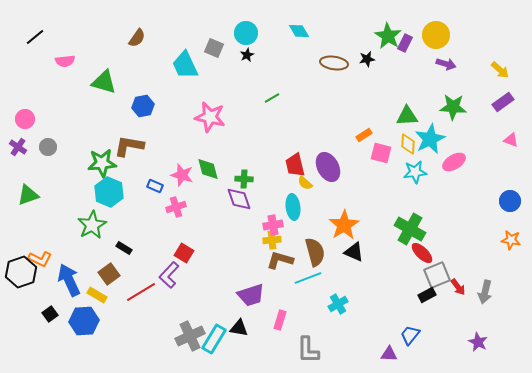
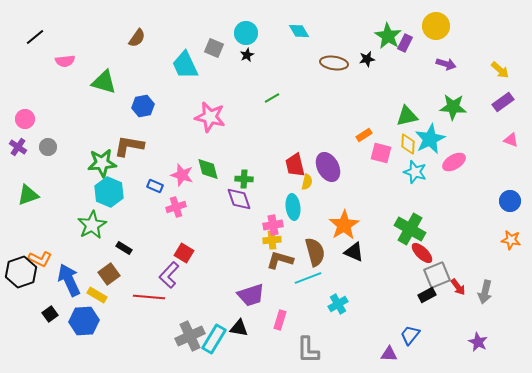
yellow circle at (436, 35): moved 9 px up
green triangle at (407, 116): rotated 10 degrees counterclockwise
cyan star at (415, 172): rotated 25 degrees clockwise
yellow semicircle at (305, 183): moved 2 px right, 1 px up; rotated 119 degrees counterclockwise
red line at (141, 292): moved 8 px right, 5 px down; rotated 36 degrees clockwise
